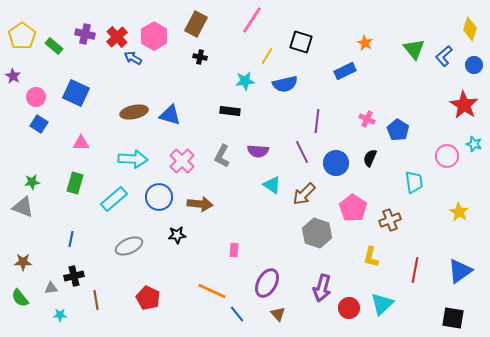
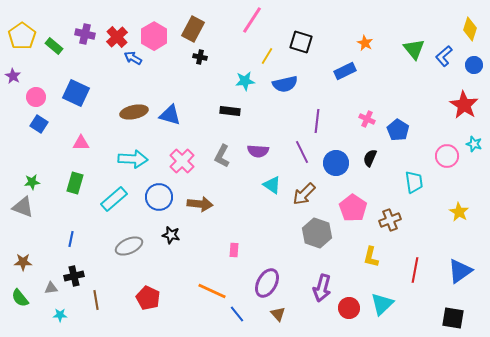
brown rectangle at (196, 24): moved 3 px left, 5 px down
black star at (177, 235): moved 6 px left; rotated 18 degrees clockwise
